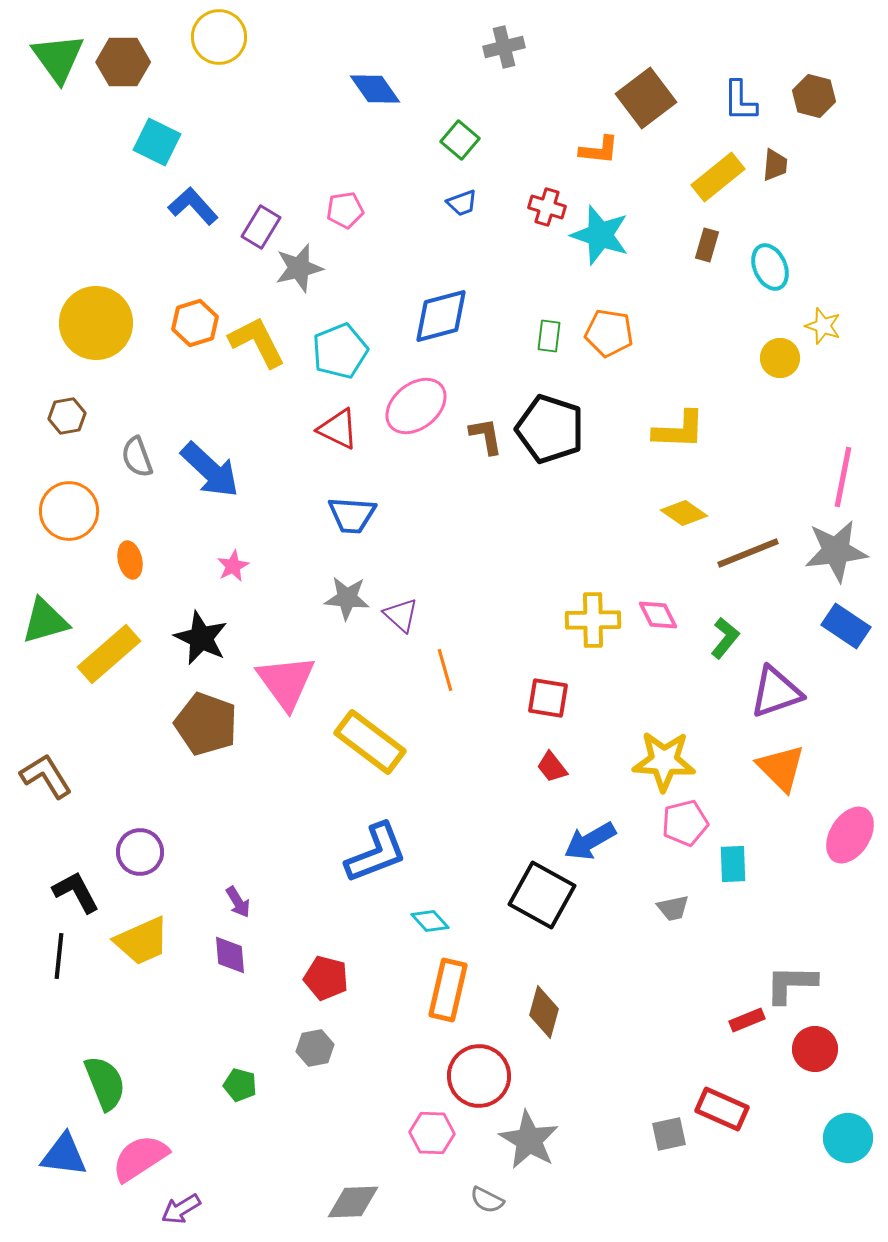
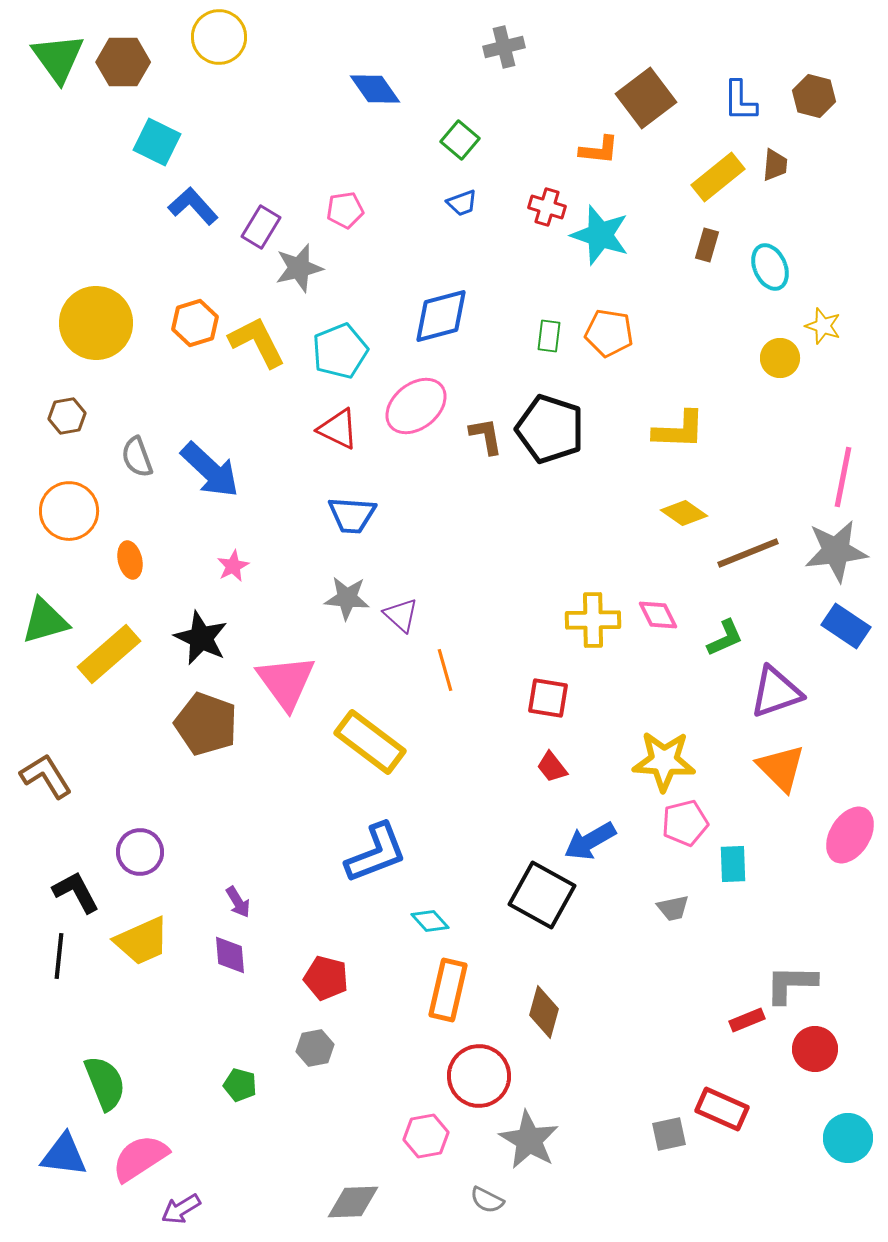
green L-shape at (725, 638): rotated 27 degrees clockwise
pink hexagon at (432, 1133): moved 6 px left, 3 px down; rotated 12 degrees counterclockwise
